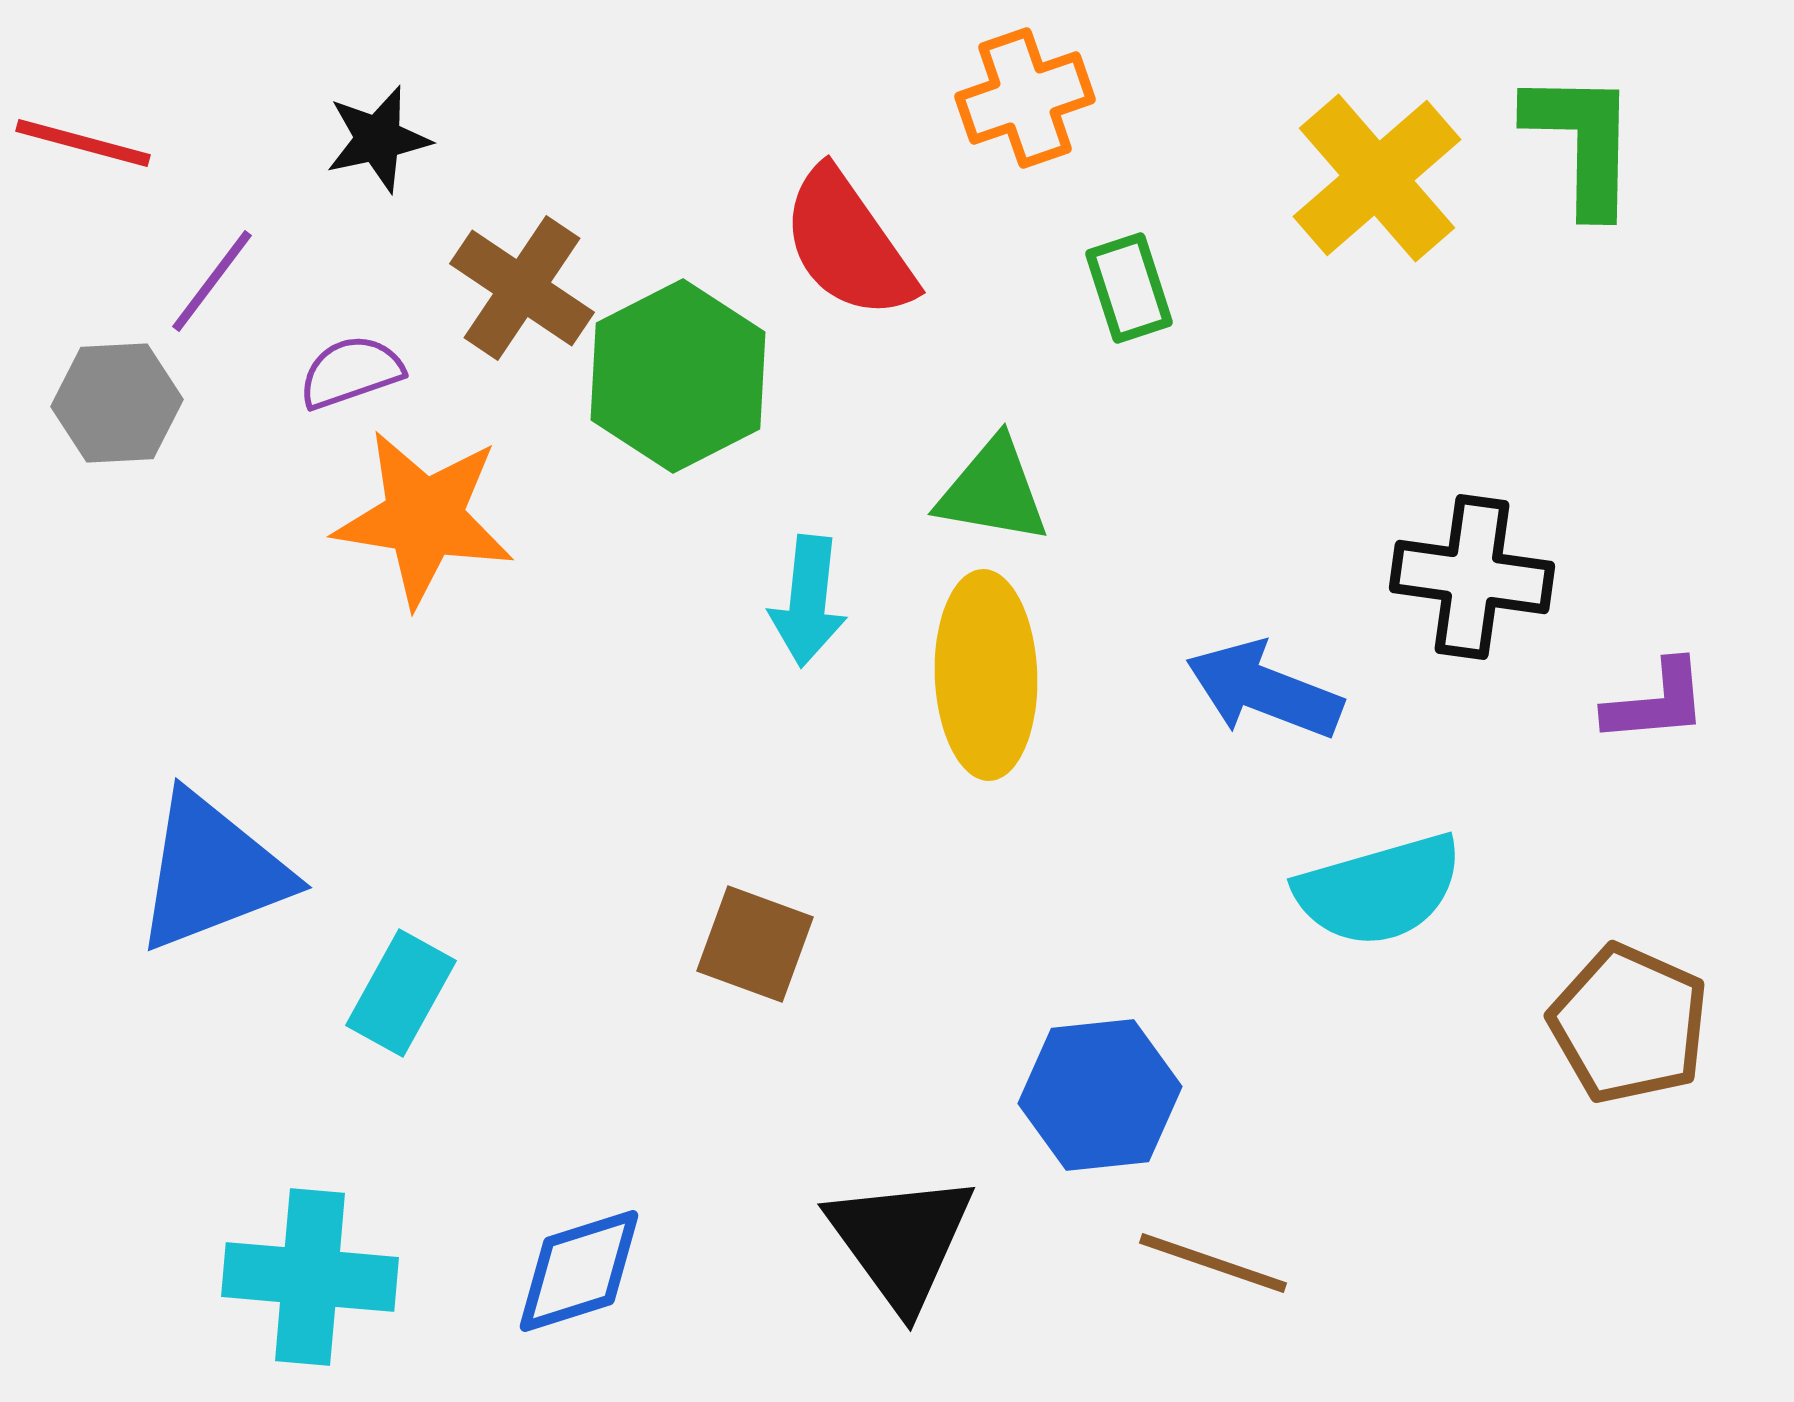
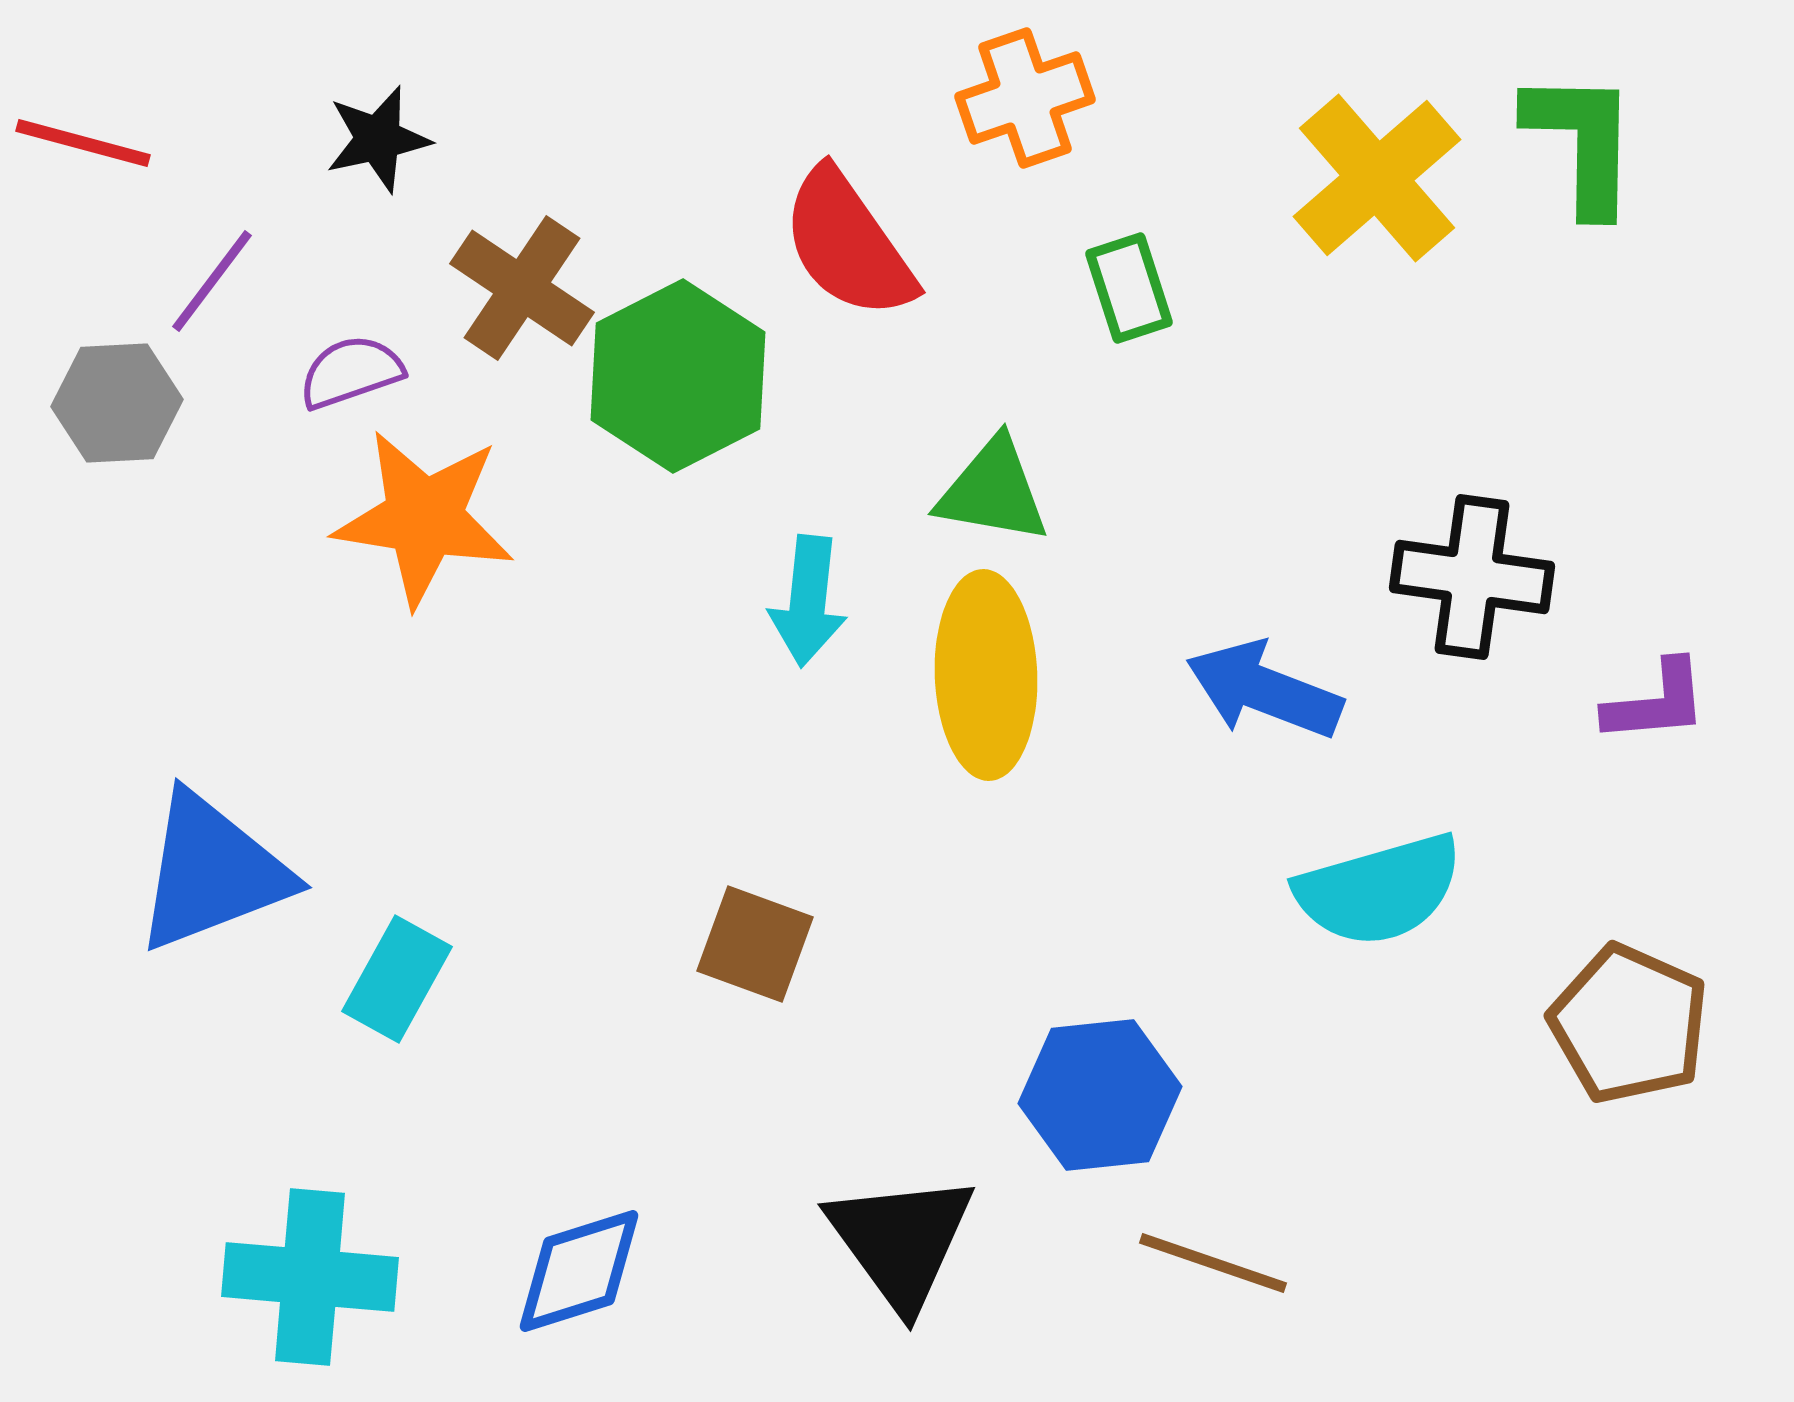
cyan rectangle: moved 4 px left, 14 px up
